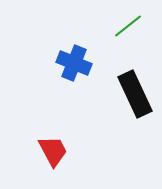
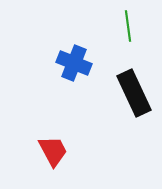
green line: rotated 60 degrees counterclockwise
black rectangle: moved 1 px left, 1 px up
